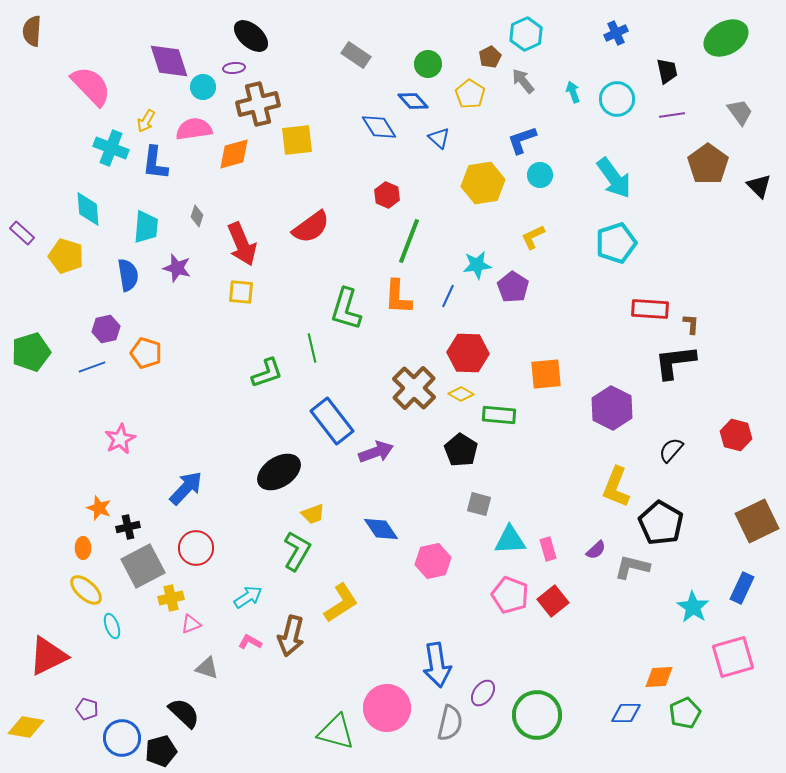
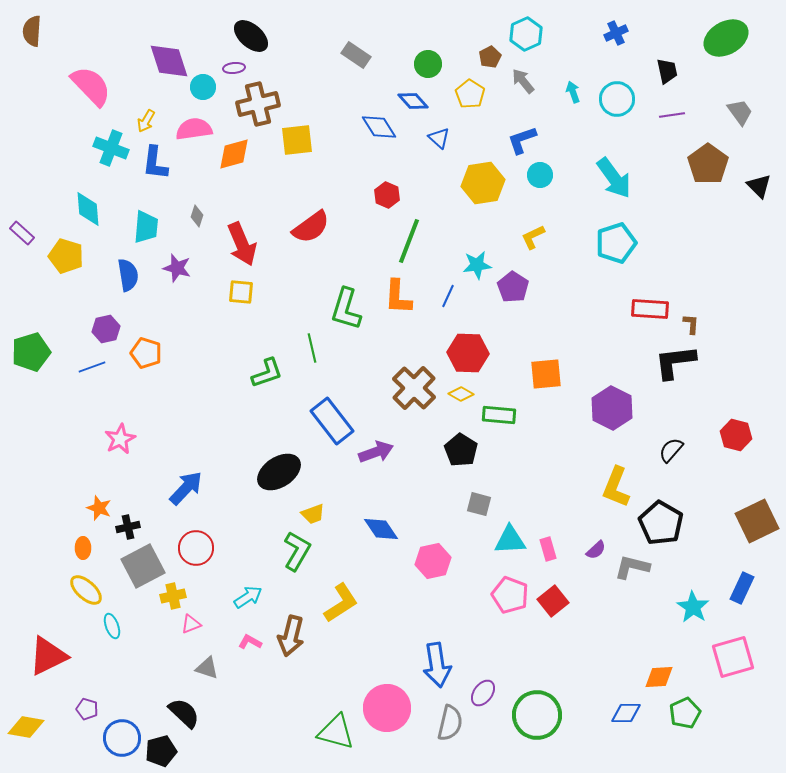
yellow cross at (171, 598): moved 2 px right, 2 px up
